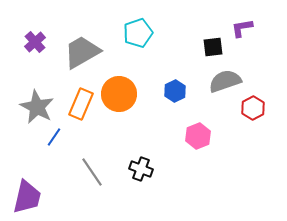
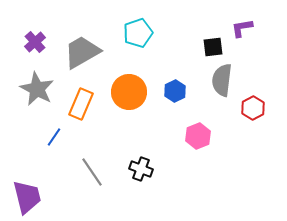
gray semicircle: moved 3 px left, 1 px up; rotated 64 degrees counterclockwise
orange circle: moved 10 px right, 2 px up
gray star: moved 18 px up
purple trapezoid: rotated 27 degrees counterclockwise
